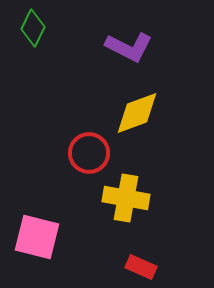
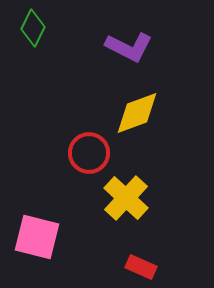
yellow cross: rotated 33 degrees clockwise
